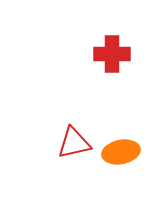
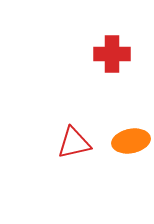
orange ellipse: moved 10 px right, 11 px up
